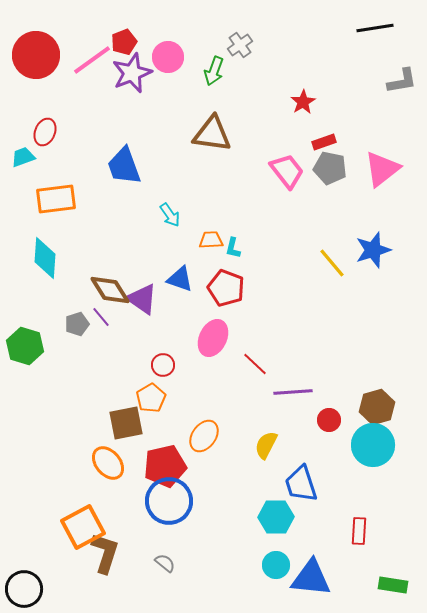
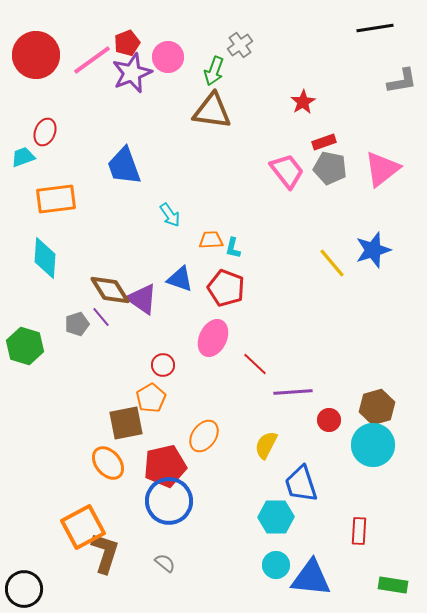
red pentagon at (124, 42): moved 3 px right, 1 px down
brown triangle at (212, 134): moved 23 px up
